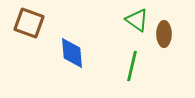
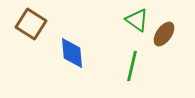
brown square: moved 2 px right, 1 px down; rotated 12 degrees clockwise
brown ellipse: rotated 35 degrees clockwise
